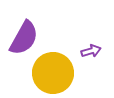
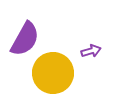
purple semicircle: moved 1 px right, 1 px down
